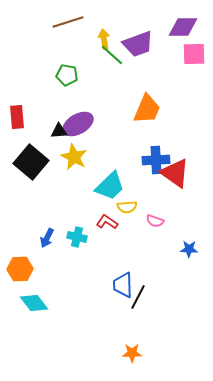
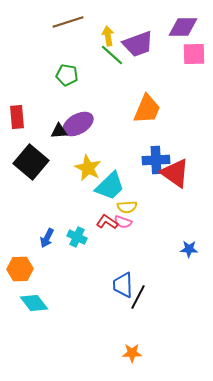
yellow arrow: moved 4 px right, 3 px up
yellow star: moved 14 px right, 11 px down
pink semicircle: moved 32 px left, 1 px down
cyan cross: rotated 12 degrees clockwise
